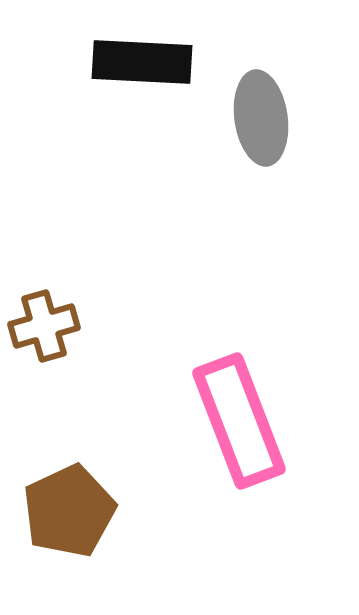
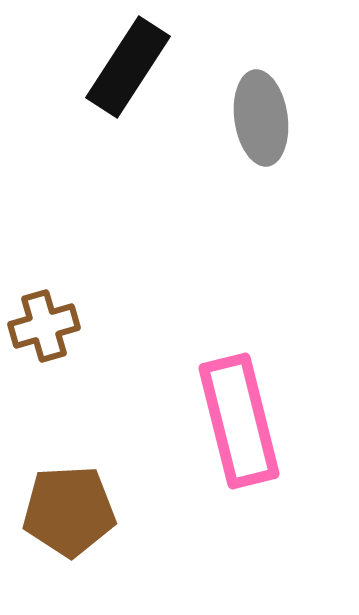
black rectangle: moved 14 px left, 5 px down; rotated 60 degrees counterclockwise
pink rectangle: rotated 7 degrees clockwise
brown pentagon: rotated 22 degrees clockwise
